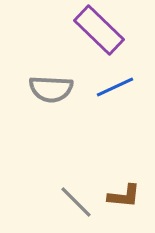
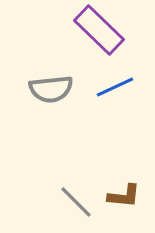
gray semicircle: rotated 9 degrees counterclockwise
